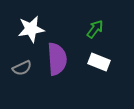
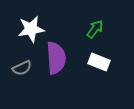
purple semicircle: moved 1 px left, 1 px up
